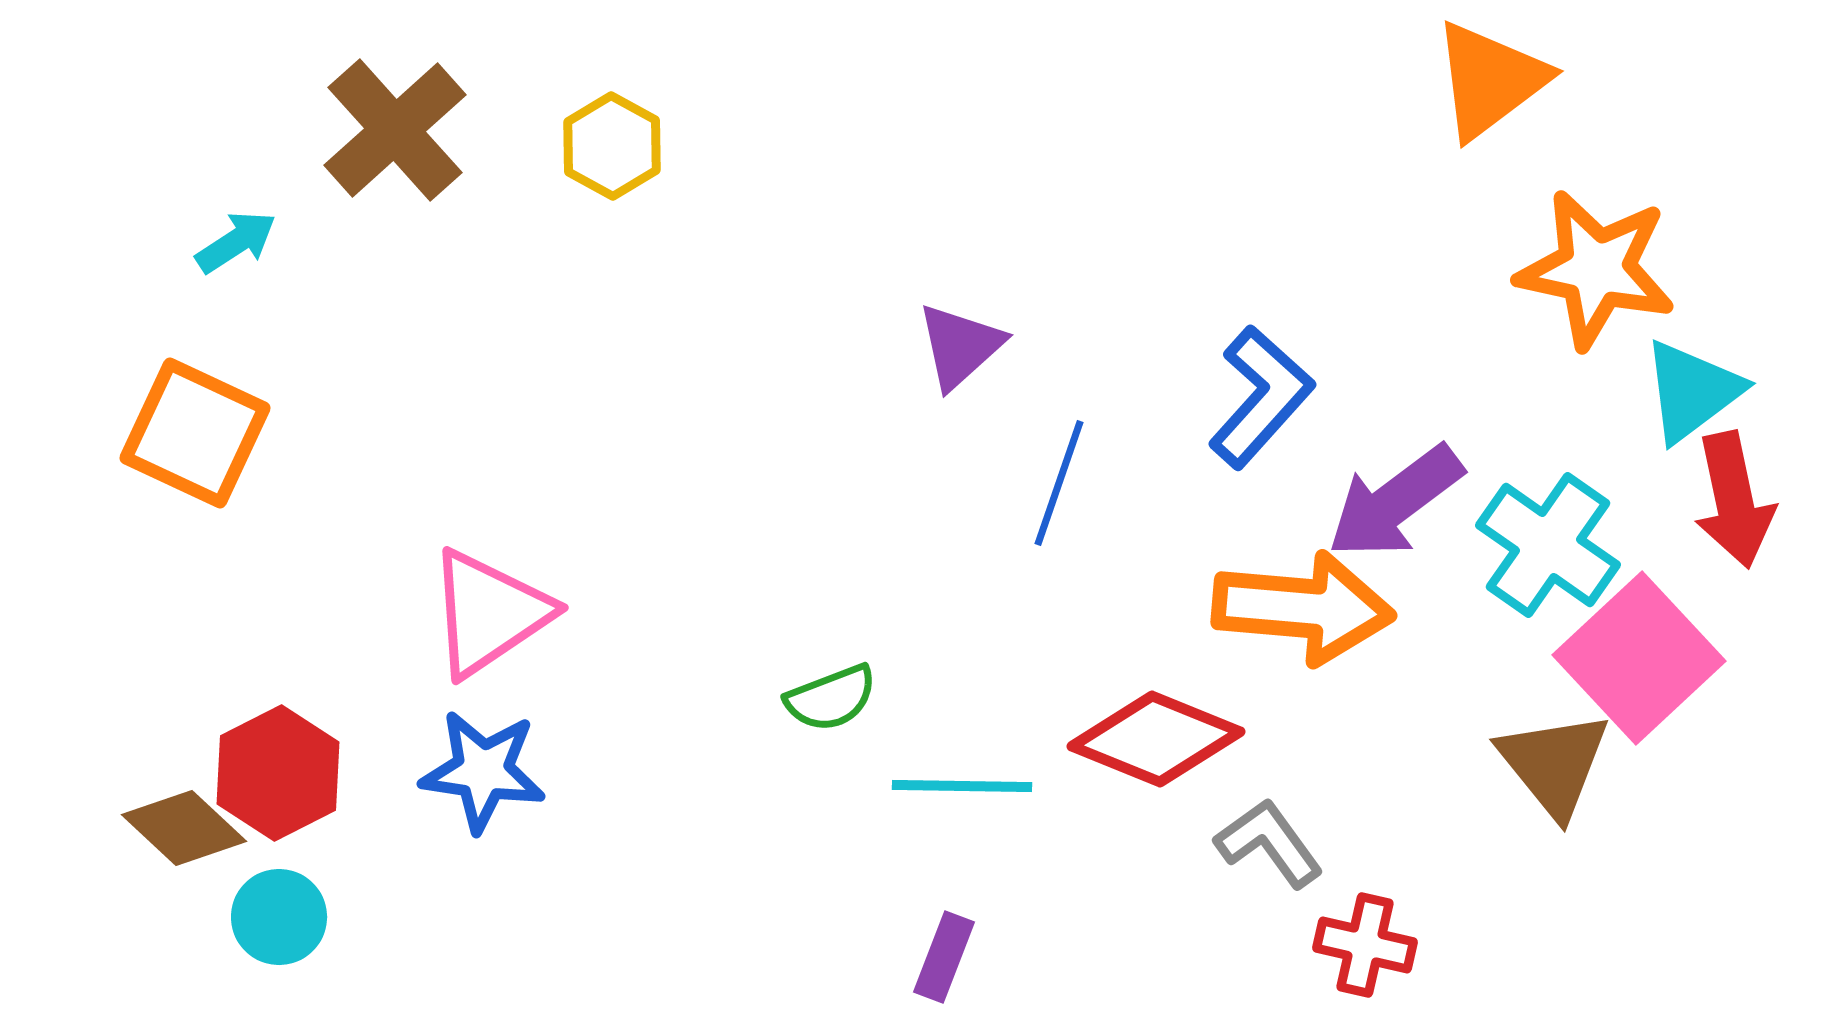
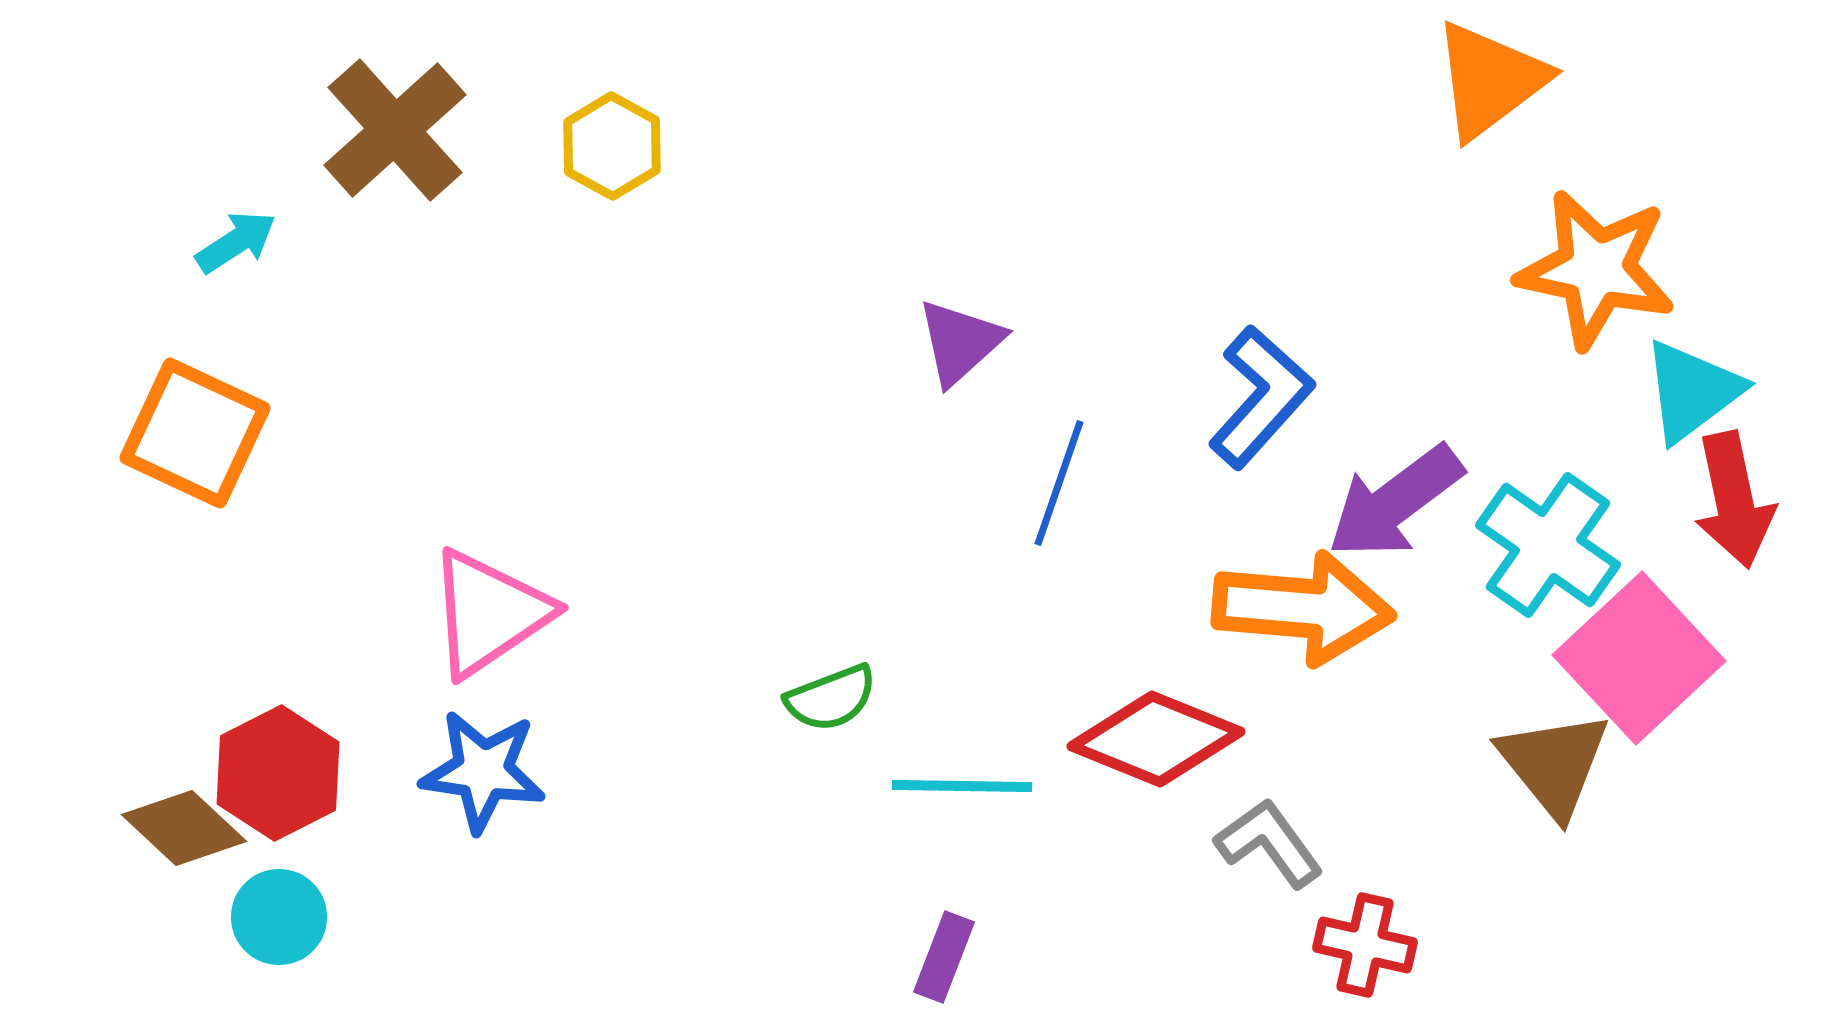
purple triangle: moved 4 px up
